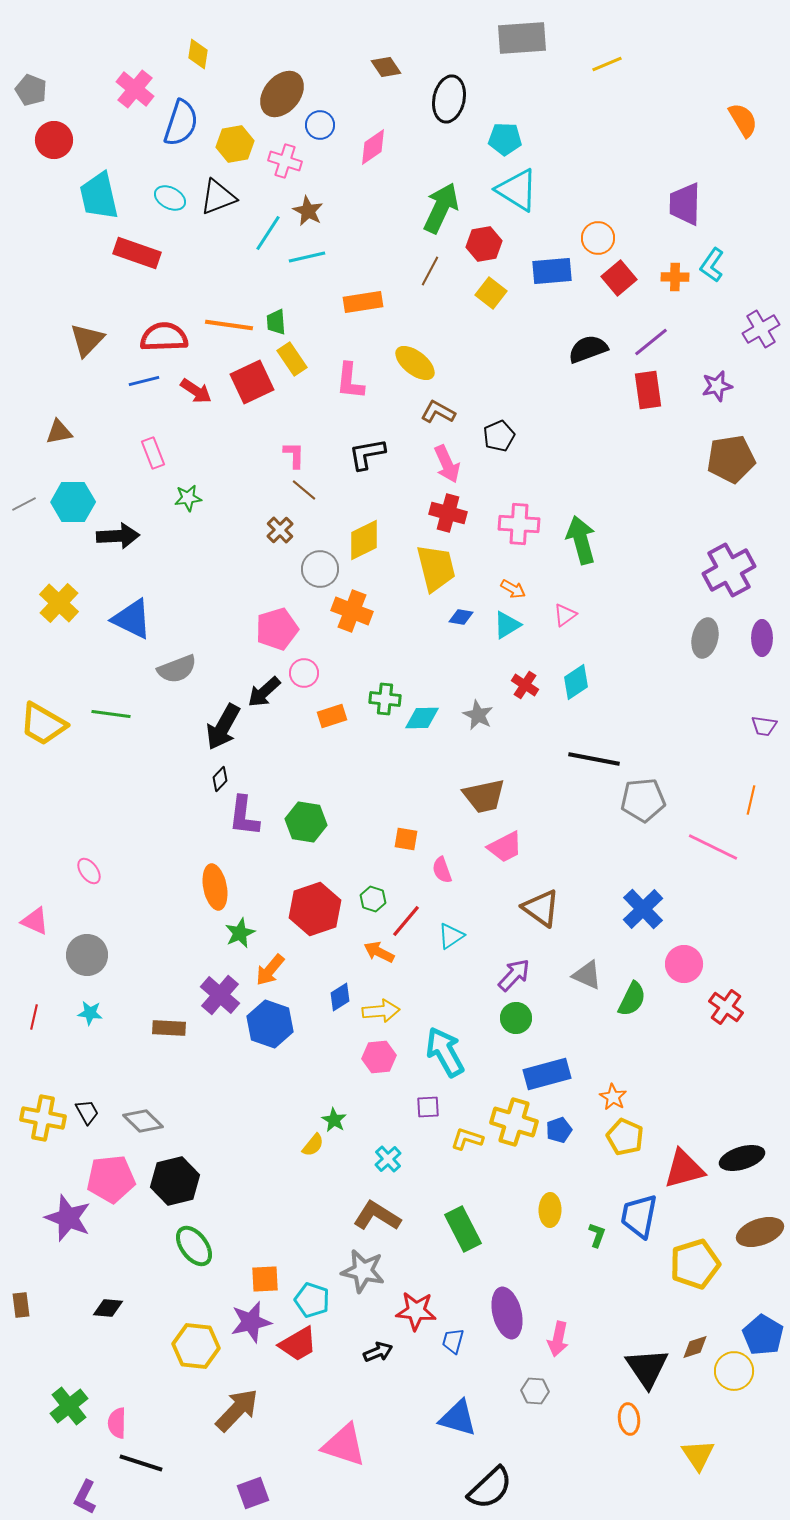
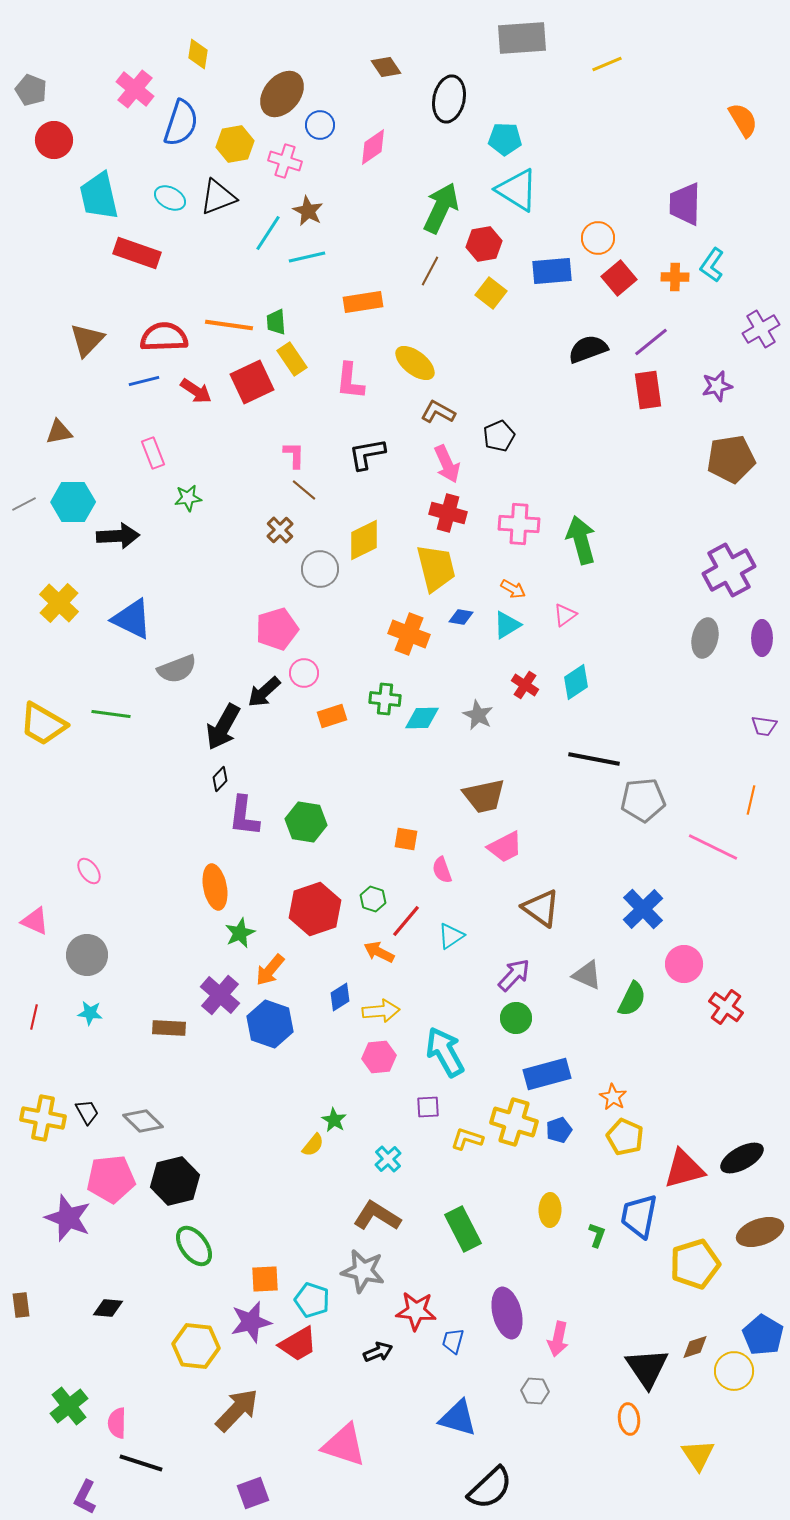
orange cross at (352, 611): moved 57 px right, 23 px down
black ellipse at (742, 1158): rotated 12 degrees counterclockwise
